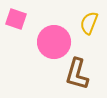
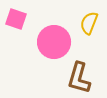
brown L-shape: moved 2 px right, 4 px down
